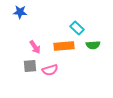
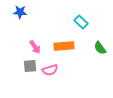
cyan rectangle: moved 4 px right, 6 px up
green semicircle: moved 7 px right, 3 px down; rotated 56 degrees clockwise
